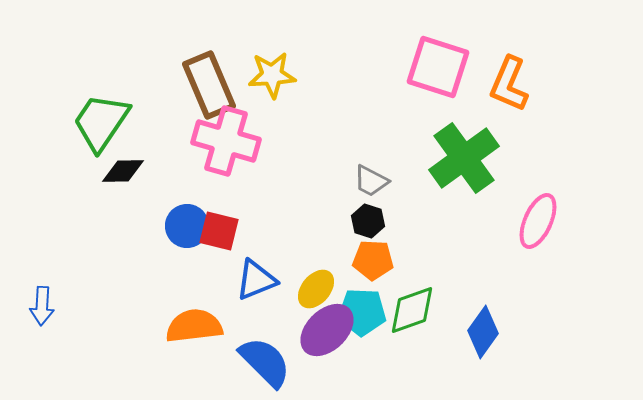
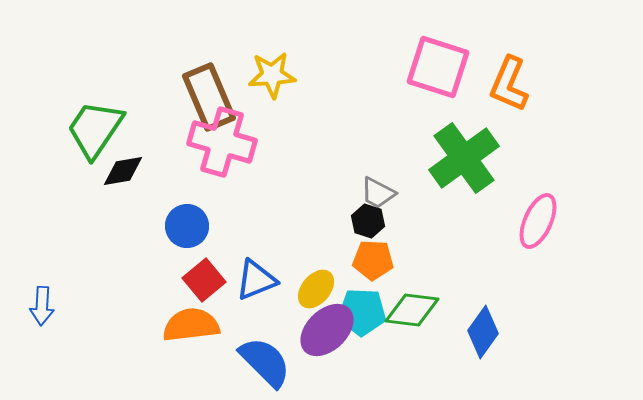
brown rectangle: moved 12 px down
green trapezoid: moved 6 px left, 7 px down
pink cross: moved 4 px left, 1 px down
black diamond: rotated 9 degrees counterclockwise
gray trapezoid: moved 7 px right, 12 px down
red square: moved 15 px left, 49 px down; rotated 36 degrees clockwise
green diamond: rotated 26 degrees clockwise
orange semicircle: moved 3 px left, 1 px up
